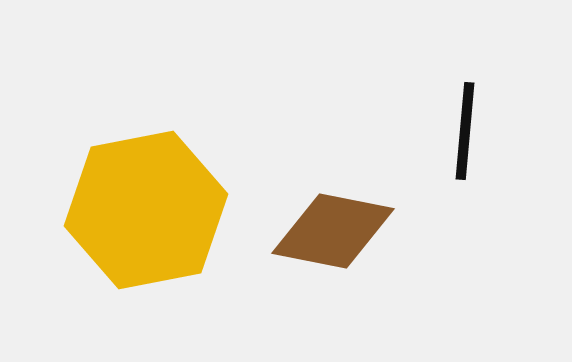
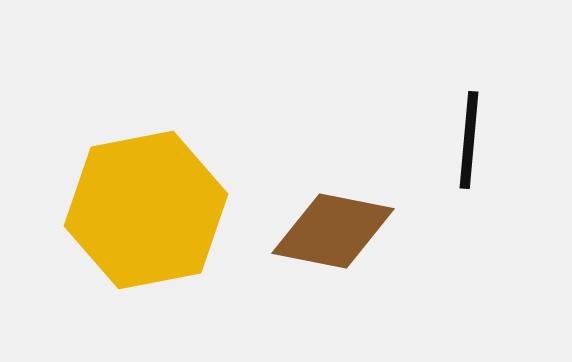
black line: moved 4 px right, 9 px down
